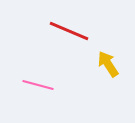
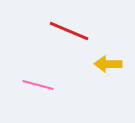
yellow arrow: rotated 56 degrees counterclockwise
